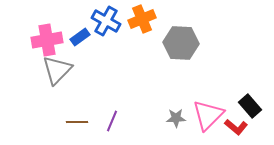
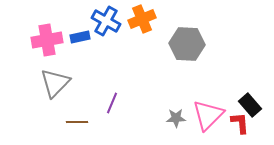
blue rectangle: rotated 24 degrees clockwise
gray hexagon: moved 6 px right, 1 px down
gray triangle: moved 2 px left, 13 px down
black rectangle: moved 1 px up
purple line: moved 18 px up
red L-shape: moved 4 px right, 4 px up; rotated 135 degrees counterclockwise
